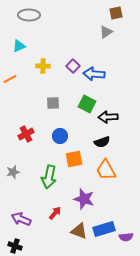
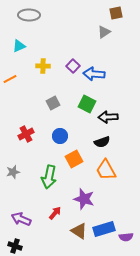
gray triangle: moved 2 px left
gray square: rotated 24 degrees counterclockwise
orange square: rotated 18 degrees counterclockwise
brown triangle: rotated 12 degrees clockwise
